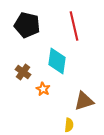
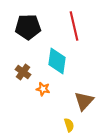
black pentagon: moved 1 px right, 2 px down; rotated 15 degrees counterclockwise
orange star: rotated 16 degrees counterclockwise
brown triangle: rotated 30 degrees counterclockwise
yellow semicircle: rotated 24 degrees counterclockwise
